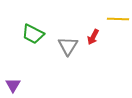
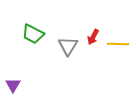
yellow line: moved 25 px down
